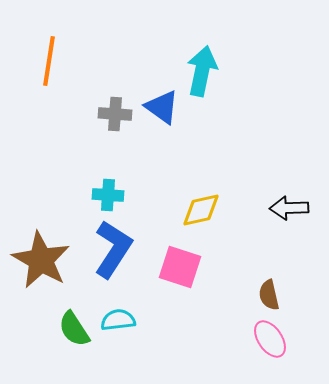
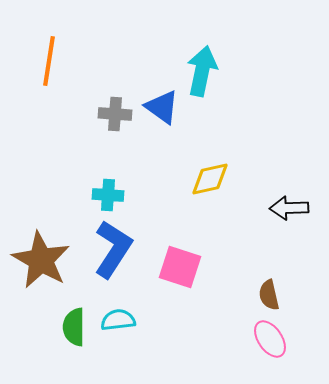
yellow diamond: moved 9 px right, 31 px up
green semicircle: moved 2 px up; rotated 33 degrees clockwise
